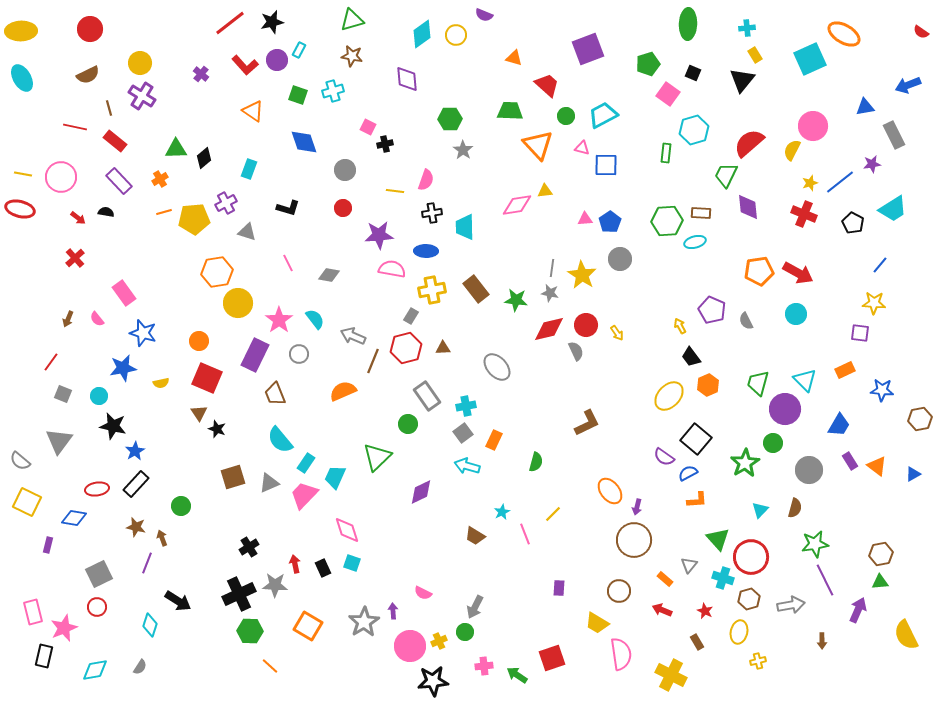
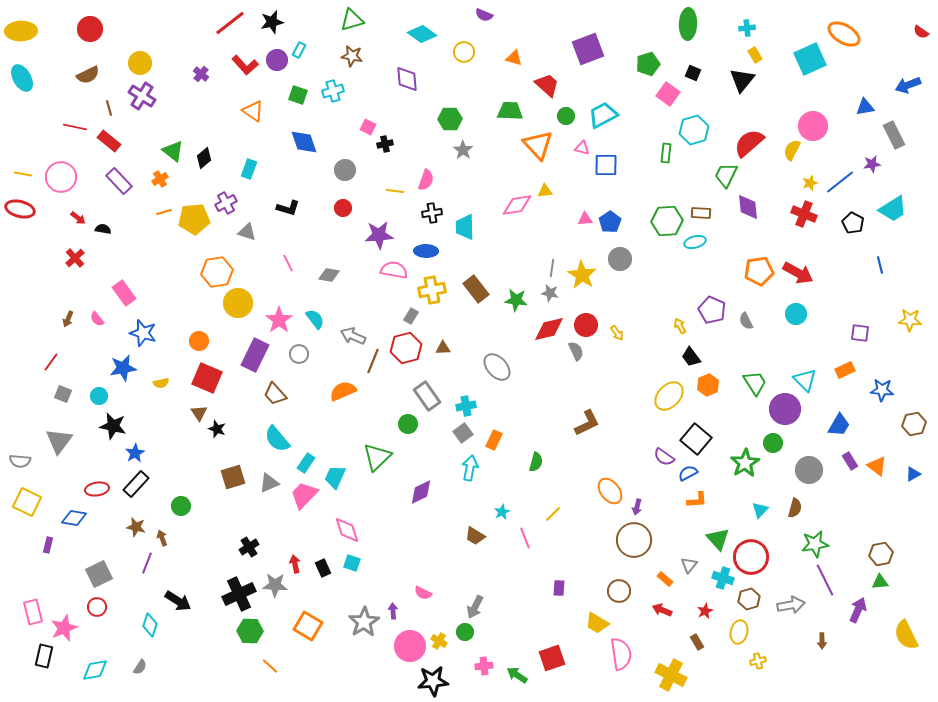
cyan diamond at (422, 34): rotated 72 degrees clockwise
yellow circle at (456, 35): moved 8 px right, 17 px down
red rectangle at (115, 141): moved 6 px left
green triangle at (176, 149): moved 3 px left, 2 px down; rotated 40 degrees clockwise
black semicircle at (106, 212): moved 3 px left, 17 px down
blue line at (880, 265): rotated 54 degrees counterclockwise
pink semicircle at (392, 269): moved 2 px right, 1 px down
yellow star at (874, 303): moved 36 px right, 17 px down
green trapezoid at (758, 383): moved 3 px left; rotated 132 degrees clockwise
brown trapezoid at (275, 394): rotated 20 degrees counterclockwise
brown hexagon at (920, 419): moved 6 px left, 5 px down
cyan semicircle at (280, 440): moved 3 px left, 1 px up
blue star at (135, 451): moved 2 px down
gray semicircle at (20, 461): rotated 35 degrees counterclockwise
cyan arrow at (467, 466): moved 3 px right, 2 px down; rotated 85 degrees clockwise
pink line at (525, 534): moved 4 px down
red star at (705, 611): rotated 21 degrees clockwise
yellow cross at (439, 641): rotated 35 degrees counterclockwise
